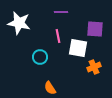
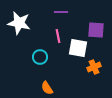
purple square: moved 1 px right, 1 px down
orange semicircle: moved 3 px left
